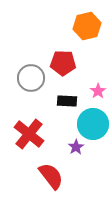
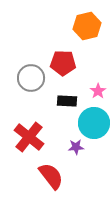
cyan circle: moved 1 px right, 1 px up
red cross: moved 3 px down
purple star: rotated 28 degrees clockwise
